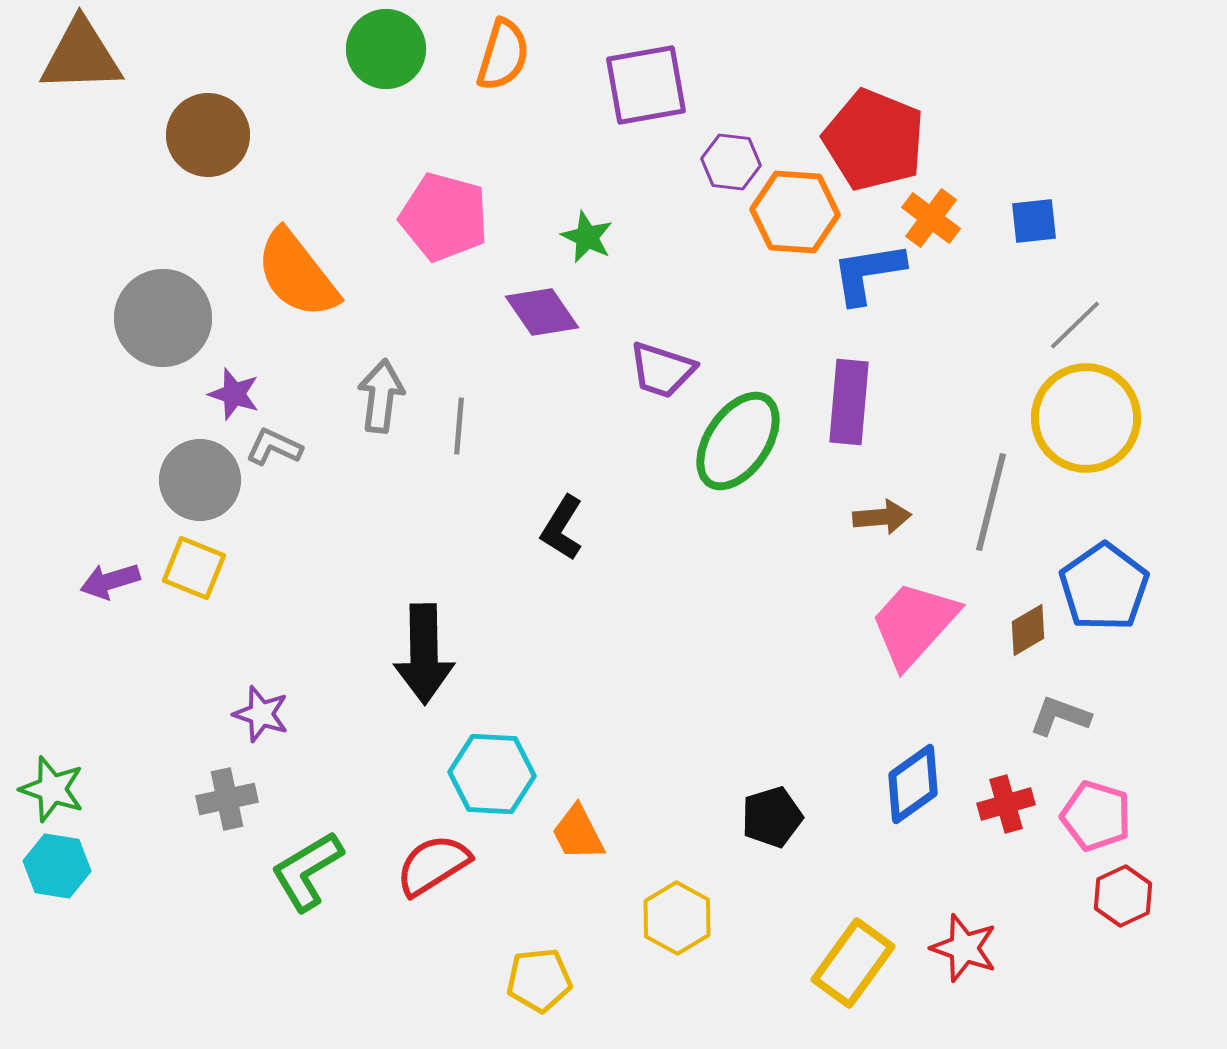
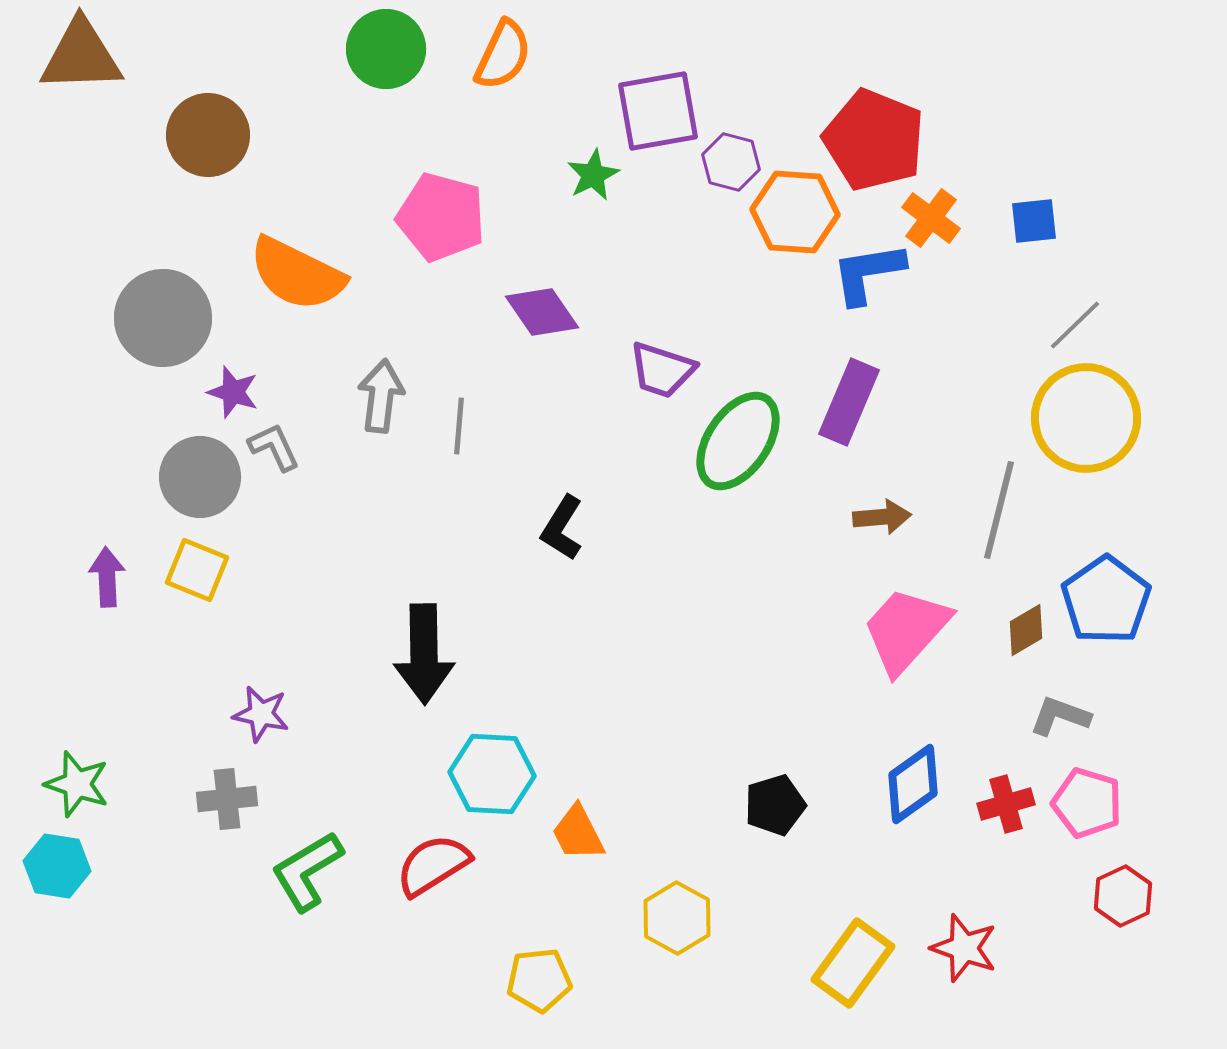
orange semicircle at (503, 55): rotated 8 degrees clockwise
purple square at (646, 85): moved 12 px right, 26 px down
purple hexagon at (731, 162): rotated 8 degrees clockwise
pink pentagon at (444, 217): moved 3 px left
green star at (587, 237): moved 6 px right, 62 px up; rotated 20 degrees clockwise
orange semicircle at (297, 274): rotated 26 degrees counterclockwise
purple star at (234, 394): moved 1 px left, 2 px up
purple rectangle at (849, 402): rotated 18 degrees clockwise
gray L-shape at (274, 447): rotated 40 degrees clockwise
gray circle at (200, 480): moved 3 px up
gray line at (991, 502): moved 8 px right, 8 px down
yellow square at (194, 568): moved 3 px right, 2 px down
purple arrow at (110, 581): moved 3 px left, 4 px up; rotated 104 degrees clockwise
blue pentagon at (1104, 587): moved 2 px right, 13 px down
pink trapezoid at (914, 624): moved 8 px left, 6 px down
brown diamond at (1028, 630): moved 2 px left
purple star at (261, 714): rotated 6 degrees counterclockwise
green star at (52, 789): moved 25 px right, 5 px up
gray cross at (227, 799): rotated 6 degrees clockwise
pink pentagon at (1096, 816): moved 9 px left, 13 px up
black pentagon at (772, 817): moved 3 px right, 12 px up
